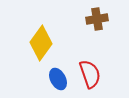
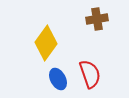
yellow diamond: moved 5 px right
